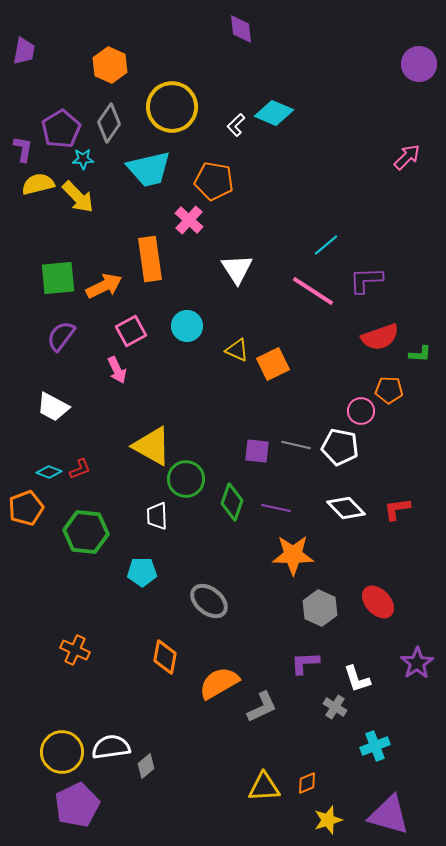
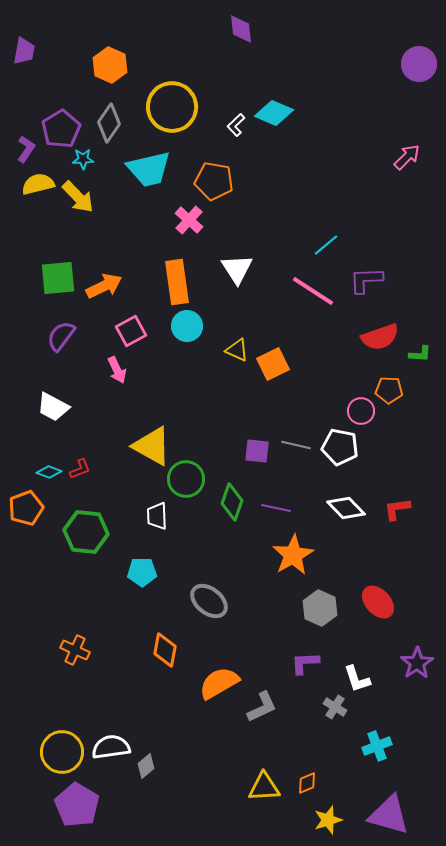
purple L-shape at (23, 149): moved 3 px right; rotated 24 degrees clockwise
orange rectangle at (150, 259): moved 27 px right, 23 px down
orange star at (293, 555): rotated 30 degrees counterclockwise
orange diamond at (165, 657): moved 7 px up
cyan cross at (375, 746): moved 2 px right
purple pentagon at (77, 805): rotated 15 degrees counterclockwise
